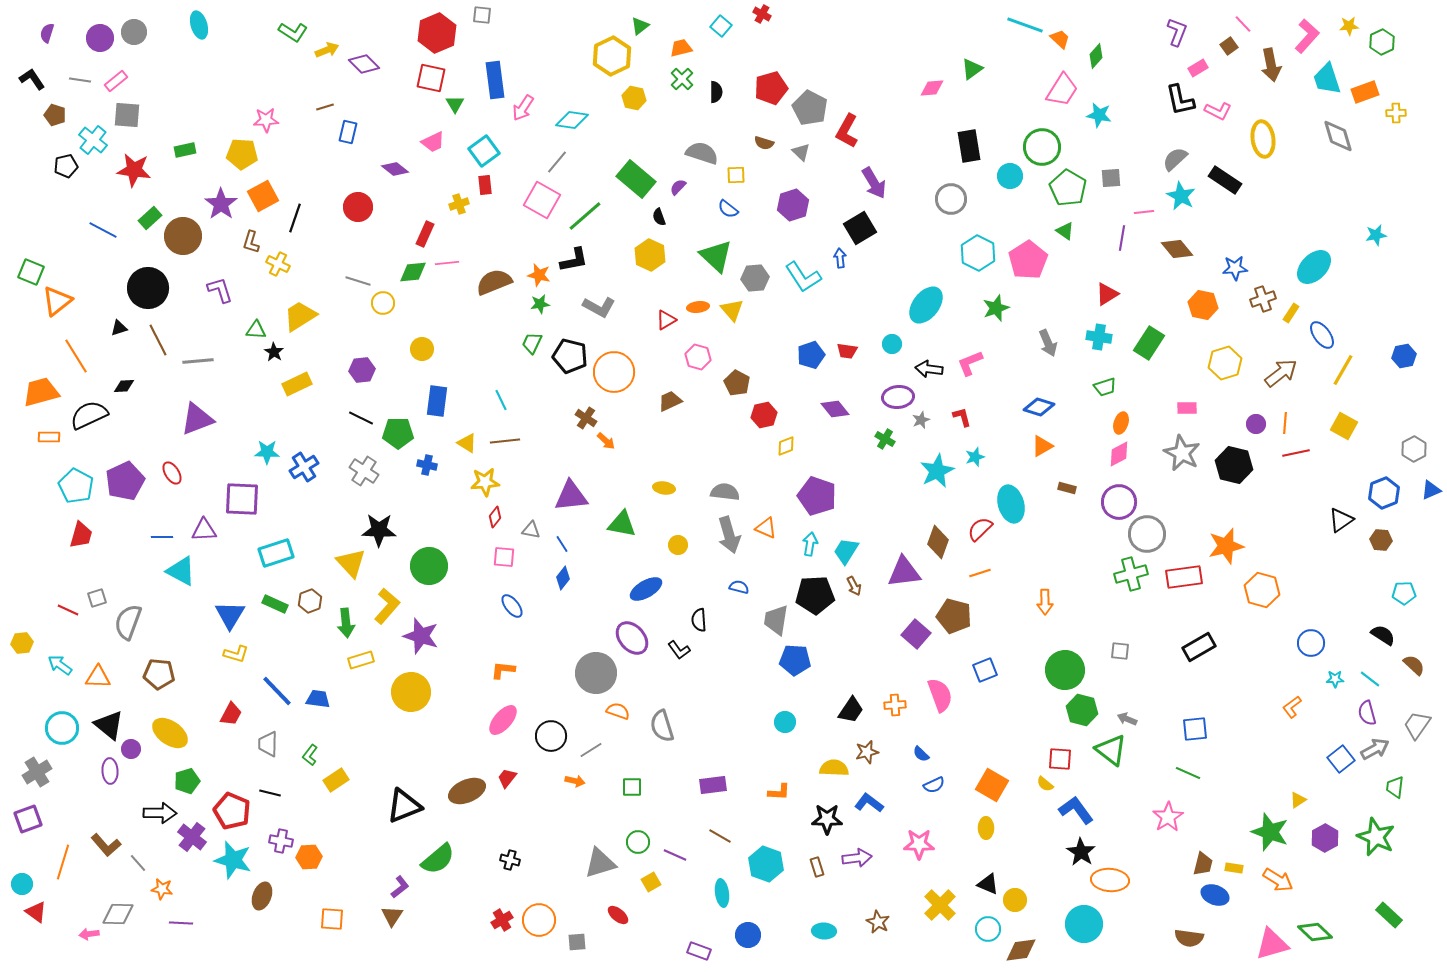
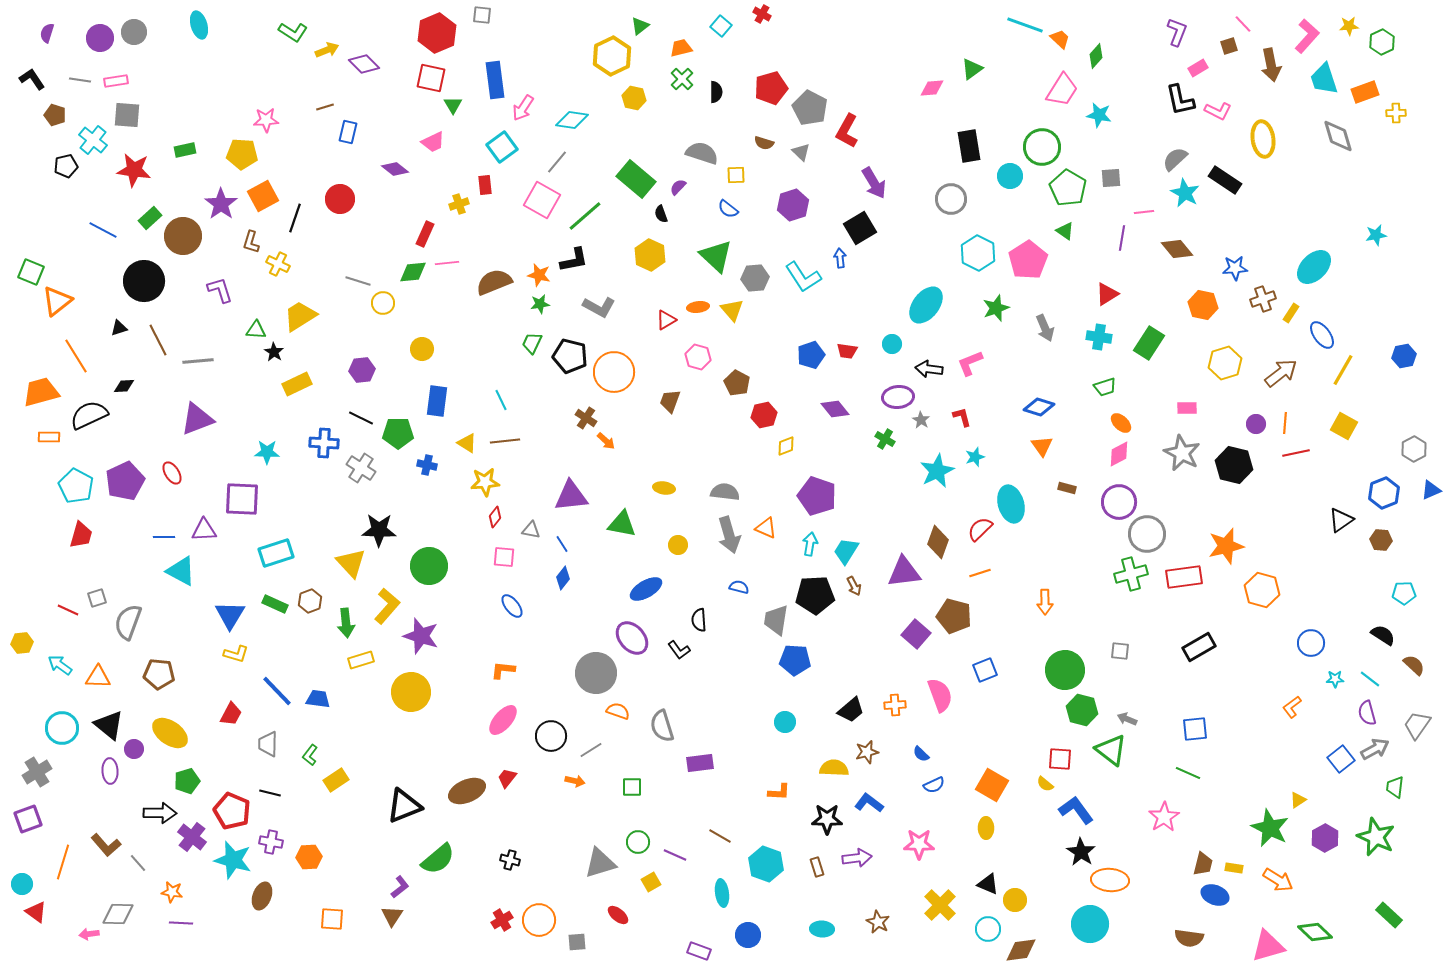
brown square at (1229, 46): rotated 18 degrees clockwise
cyan trapezoid at (1327, 79): moved 3 px left
pink rectangle at (116, 81): rotated 30 degrees clockwise
green triangle at (455, 104): moved 2 px left, 1 px down
cyan square at (484, 151): moved 18 px right, 4 px up
cyan star at (1181, 196): moved 4 px right, 3 px up
red circle at (358, 207): moved 18 px left, 8 px up
black semicircle at (659, 217): moved 2 px right, 3 px up
black circle at (148, 288): moved 4 px left, 7 px up
gray arrow at (1048, 343): moved 3 px left, 15 px up
brown trapezoid at (670, 401): rotated 45 degrees counterclockwise
gray star at (921, 420): rotated 18 degrees counterclockwise
orange ellipse at (1121, 423): rotated 65 degrees counterclockwise
orange triangle at (1042, 446): rotated 35 degrees counterclockwise
blue cross at (304, 467): moved 20 px right, 24 px up; rotated 36 degrees clockwise
gray cross at (364, 471): moved 3 px left, 3 px up
blue line at (162, 537): moved 2 px right
black trapezoid at (851, 710): rotated 16 degrees clockwise
purple circle at (131, 749): moved 3 px right
purple rectangle at (713, 785): moved 13 px left, 22 px up
pink star at (1168, 817): moved 4 px left
green star at (1270, 832): moved 4 px up; rotated 6 degrees clockwise
purple cross at (281, 841): moved 10 px left, 1 px down
orange star at (162, 889): moved 10 px right, 3 px down
cyan circle at (1084, 924): moved 6 px right
cyan ellipse at (824, 931): moved 2 px left, 2 px up
pink triangle at (1272, 944): moved 4 px left, 2 px down
